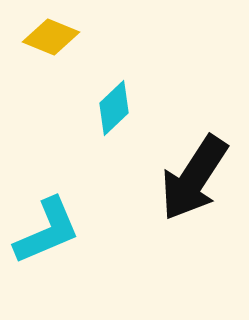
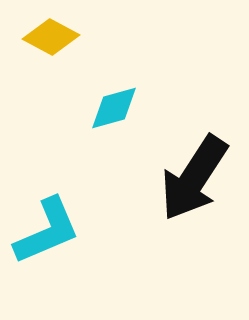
yellow diamond: rotated 6 degrees clockwise
cyan diamond: rotated 28 degrees clockwise
